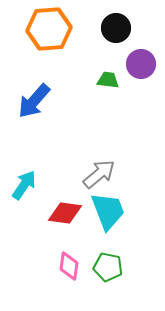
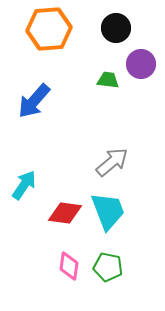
gray arrow: moved 13 px right, 12 px up
